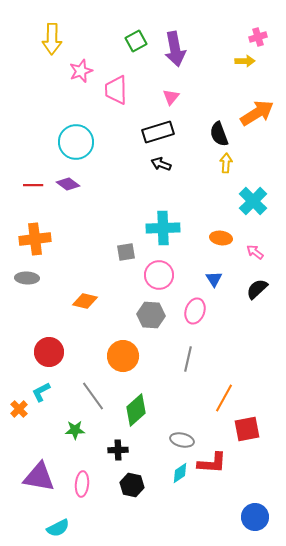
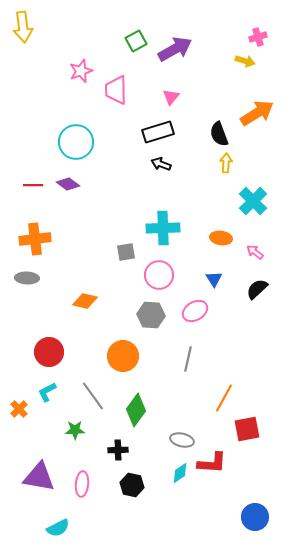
yellow arrow at (52, 39): moved 29 px left, 12 px up; rotated 8 degrees counterclockwise
purple arrow at (175, 49): rotated 108 degrees counterclockwise
yellow arrow at (245, 61): rotated 18 degrees clockwise
pink ellipse at (195, 311): rotated 40 degrees clockwise
cyan L-shape at (41, 392): moved 6 px right
green diamond at (136, 410): rotated 12 degrees counterclockwise
